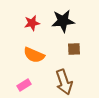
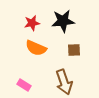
brown square: moved 1 px down
orange semicircle: moved 2 px right, 7 px up
pink rectangle: rotated 64 degrees clockwise
